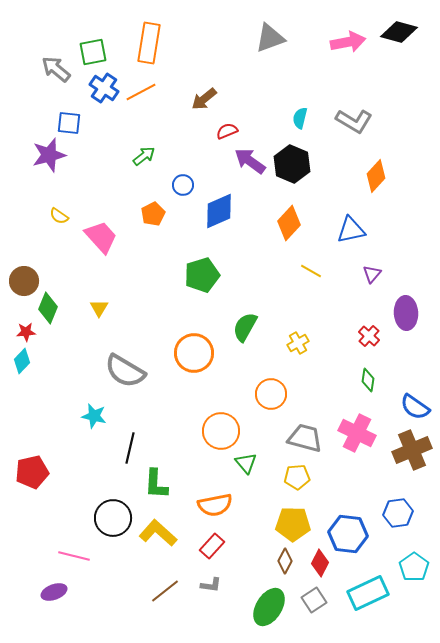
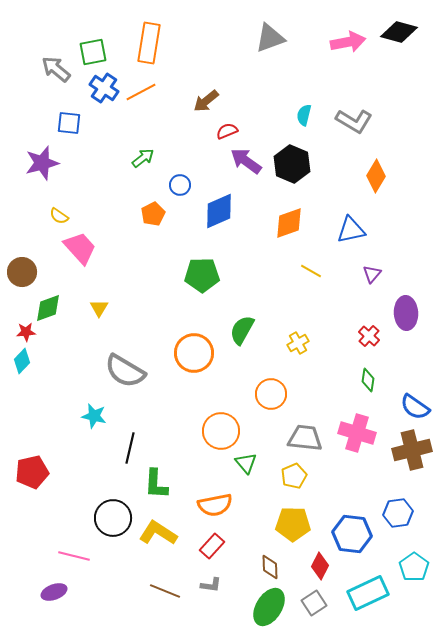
brown arrow at (204, 99): moved 2 px right, 2 px down
cyan semicircle at (300, 118): moved 4 px right, 3 px up
purple star at (49, 155): moved 7 px left, 8 px down
green arrow at (144, 156): moved 1 px left, 2 px down
purple arrow at (250, 161): moved 4 px left
orange diamond at (376, 176): rotated 12 degrees counterclockwise
blue circle at (183, 185): moved 3 px left
orange diamond at (289, 223): rotated 28 degrees clockwise
pink trapezoid at (101, 237): moved 21 px left, 11 px down
green pentagon at (202, 275): rotated 16 degrees clockwise
brown circle at (24, 281): moved 2 px left, 9 px up
green diamond at (48, 308): rotated 48 degrees clockwise
green semicircle at (245, 327): moved 3 px left, 3 px down
pink cross at (357, 433): rotated 9 degrees counterclockwise
gray trapezoid at (305, 438): rotated 9 degrees counterclockwise
brown cross at (412, 450): rotated 9 degrees clockwise
yellow pentagon at (297, 477): moved 3 px left, 1 px up; rotated 20 degrees counterclockwise
yellow L-shape at (158, 533): rotated 9 degrees counterclockwise
blue hexagon at (348, 534): moved 4 px right
brown diamond at (285, 561): moved 15 px left, 6 px down; rotated 30 degrees counterclockwise
red diamond at (320, 563): moved 3 px down
brown line at (165, 591): rotated 60 degrees clockwise
gray square at (314, 600): moved 3 px down
